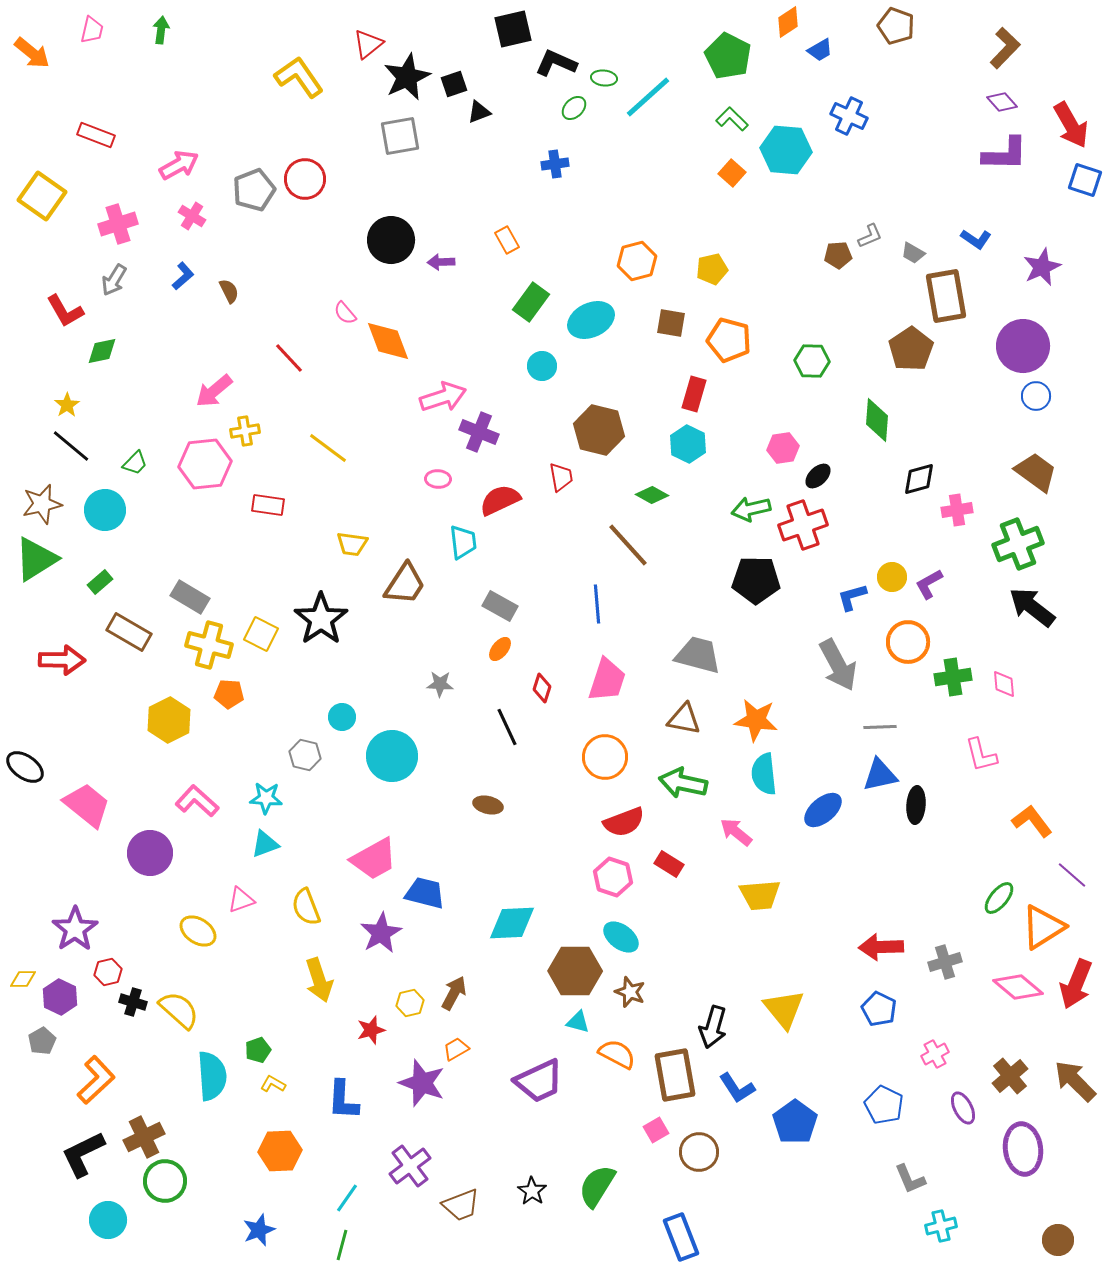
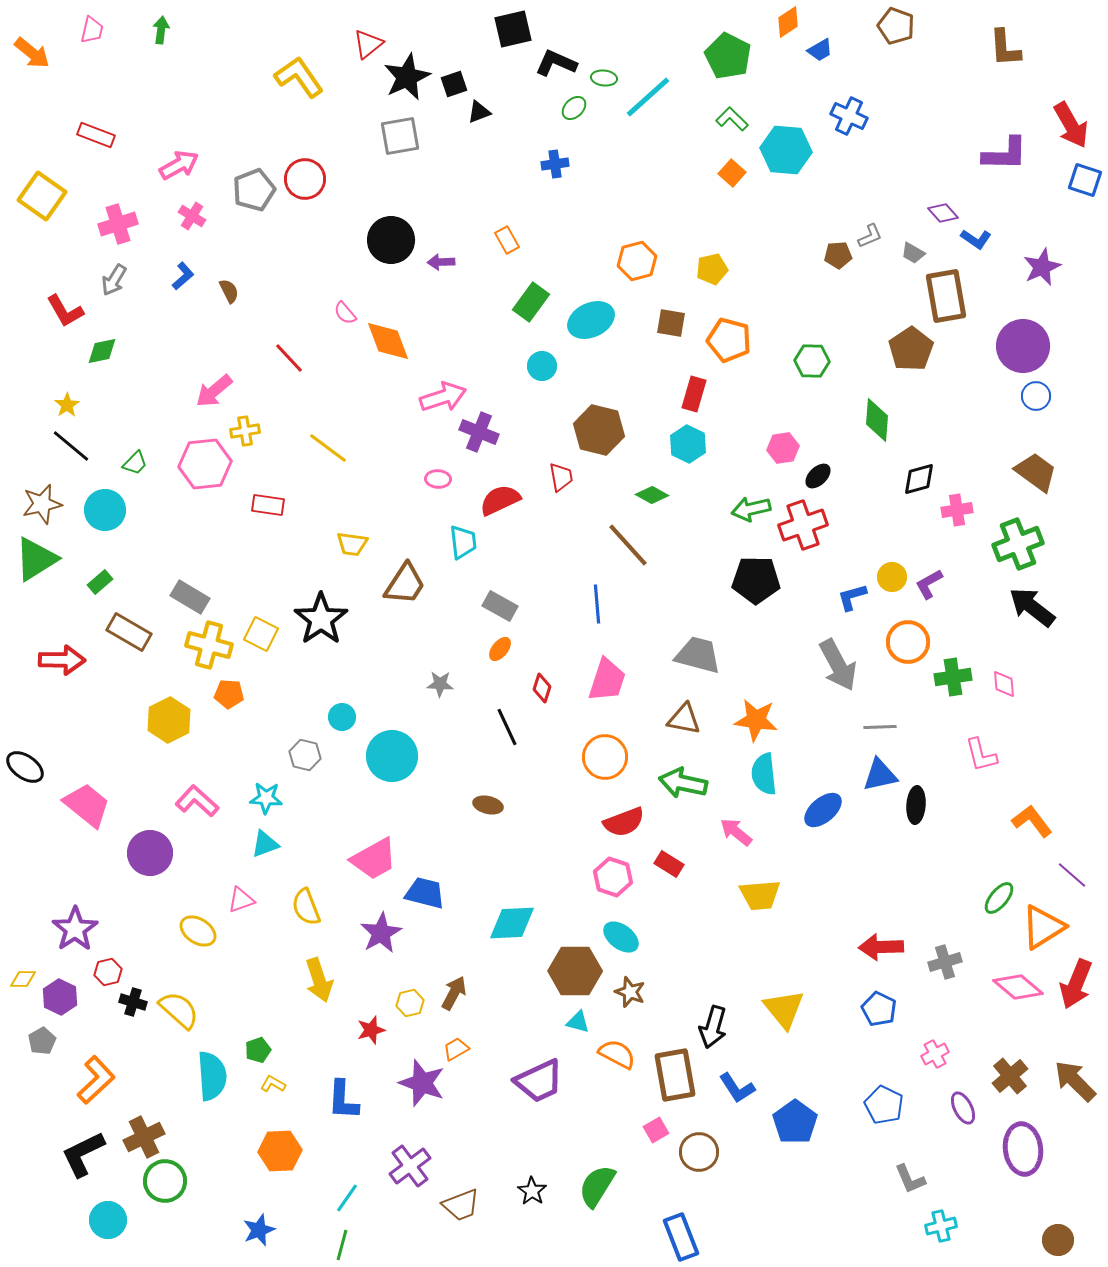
brown L-shape at (1005, 48): rotated 132 degrees clockwise
purple diamond at (1002, 102): moved 59 px left, 111 px down
